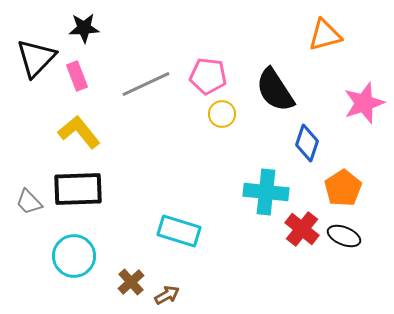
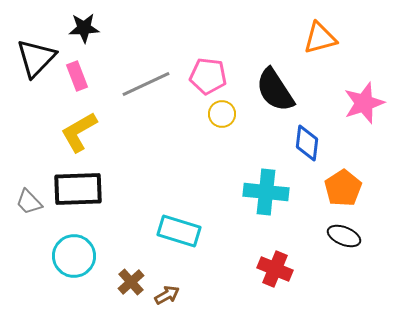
orange triangle: moved 5 px left, 3 px down
yellow L-shape: rotated 81 degrees counterclockwise
blue diamond: rotated 12 degrees counterclockwise
red cross: moved 27 px left, 40 px down; rotated 16 degrees counterclockwise
